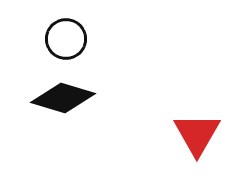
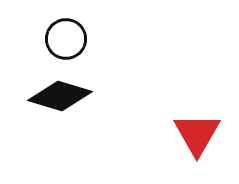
black diamond: moved 3 px left, 2 px up
